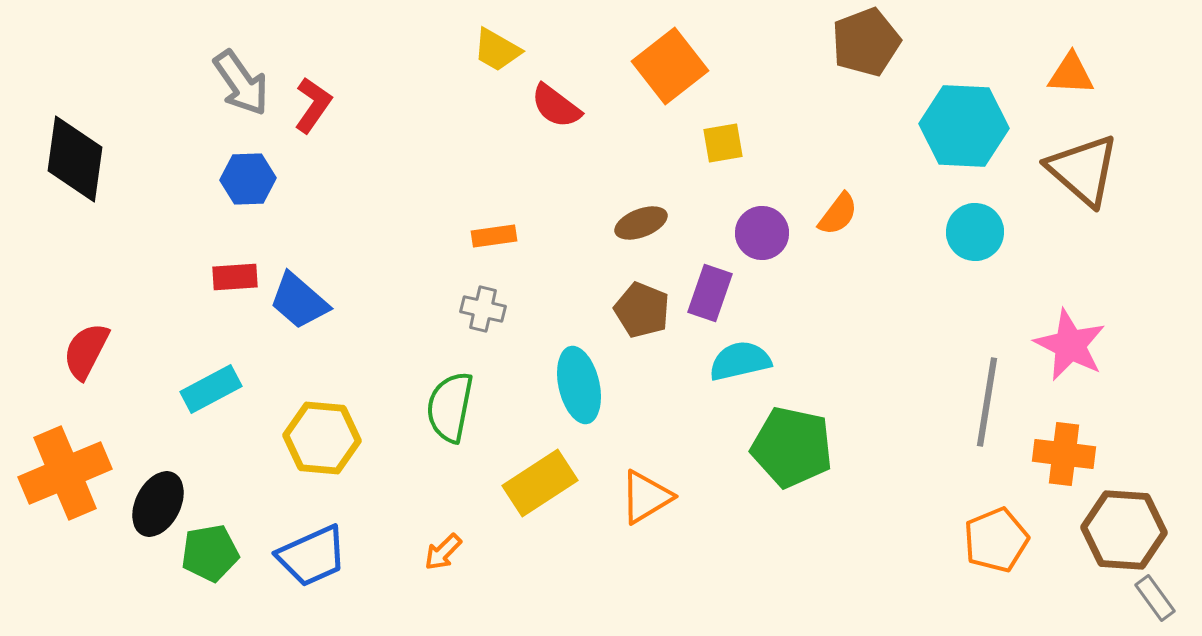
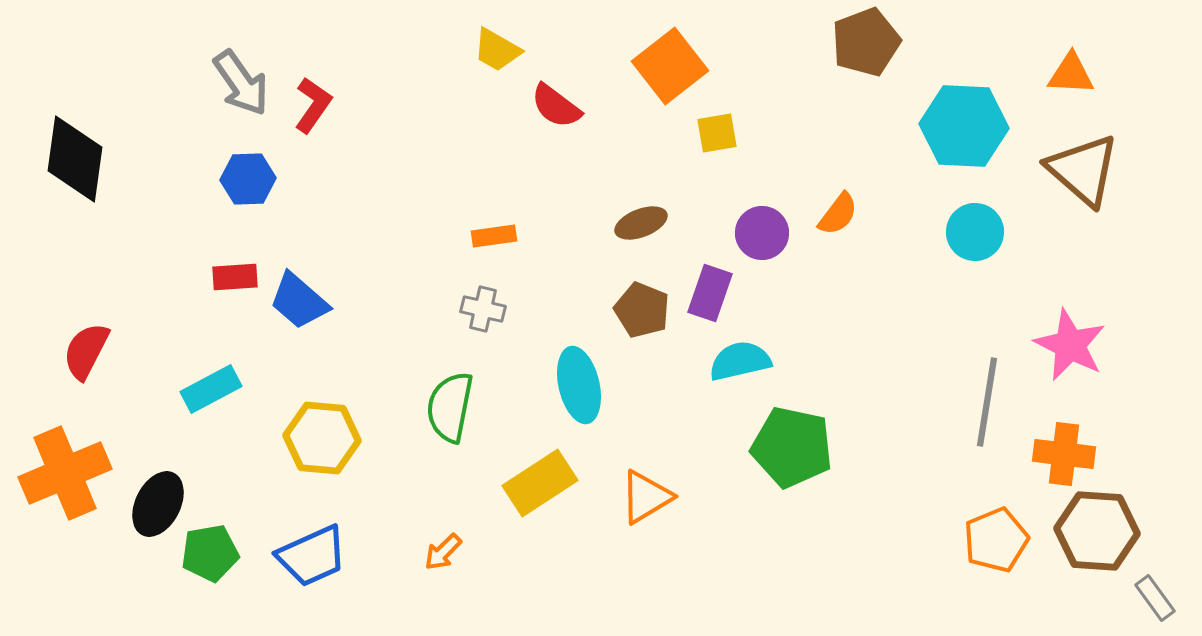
yellow square at (723, 143): moved 6 px left, 10 px up
brown hexagon at (1124, 530): moved 27 px left, 1 px down
